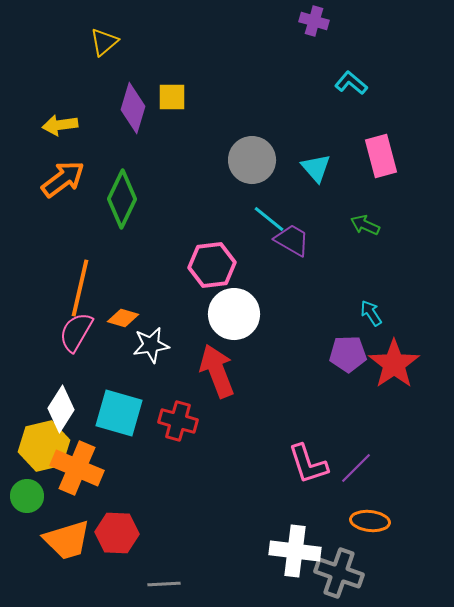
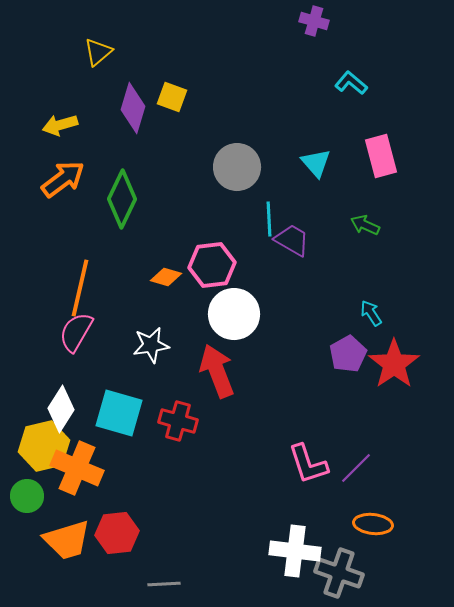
yellow triangle: moved 6 px left, 10 px down
yellow square: rotated 20 degrees clockwise
yellow arrow: rotated 8 degrees counterclockwise
gray circle: moved 15 px left, 7 px down
cyan triangle: moved 5 px up
cyan line: rotated 48 degrees clockwise
orange diamond: moved 43 px right, 41 px up
purple pentagon: rotated 27 degrees counterclockwise
orange ellipse: moved 3 px right, 3 px down
red hexagon: rotated 9 degrees counterclockwise
